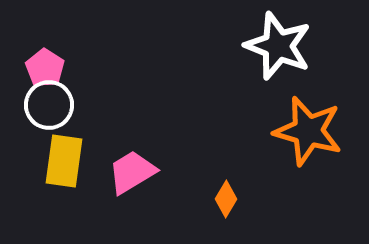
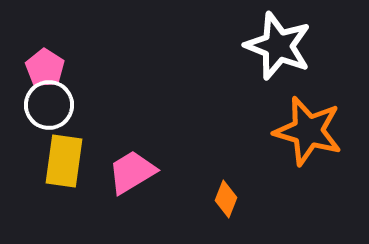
orange diamond: rotated 9 degrees counterclockwise
